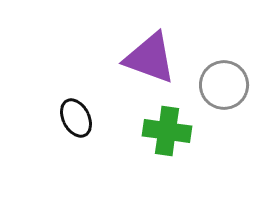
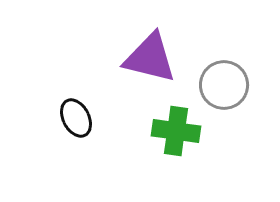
purple triangle: rotated 6 degrees counterclockwise
green cross: moved 9 px right
